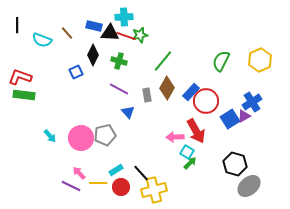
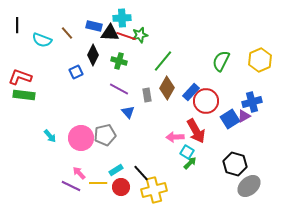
cyan cross at (124, 17): moved 2 px left, 1 px down
blue cross at (252, 102): rotated 18 degrees clockwise
